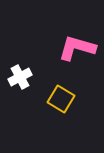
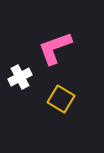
pink L-shape: moved 22 px left; rotated 36 degrees counterclockwise
